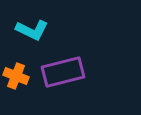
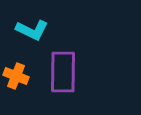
purple rectangle: rotated 75 degrees counterclockwise
